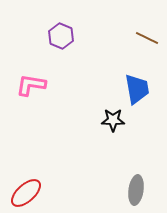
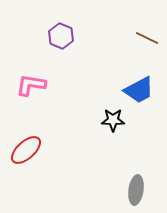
blue trapezoid: moved 2 px right, 1 px down; rotated 72 degrees clockwise
red ellipse: moved 43 px up
